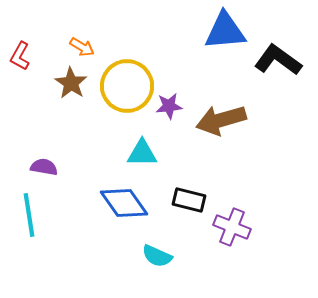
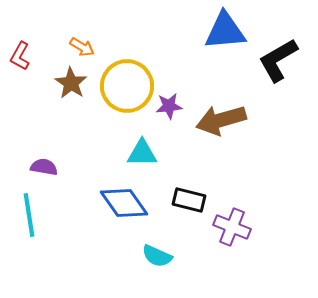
black L-shape: rotated 66 degrees counterclockwise
